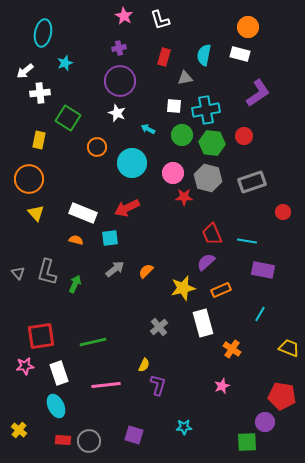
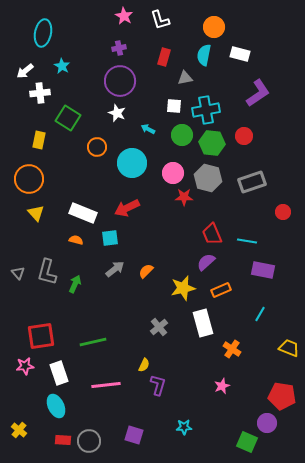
orange circle at (248, 27): moved 34 px left
cyan star at (65, 63): moved 3 px left, 3 px down; rotated 21 degrees counterclockwise
purple circle at (265, 422): moved 2 px right, 1 px down
green square at (247, 442): rotated 25 degrees clockwise
